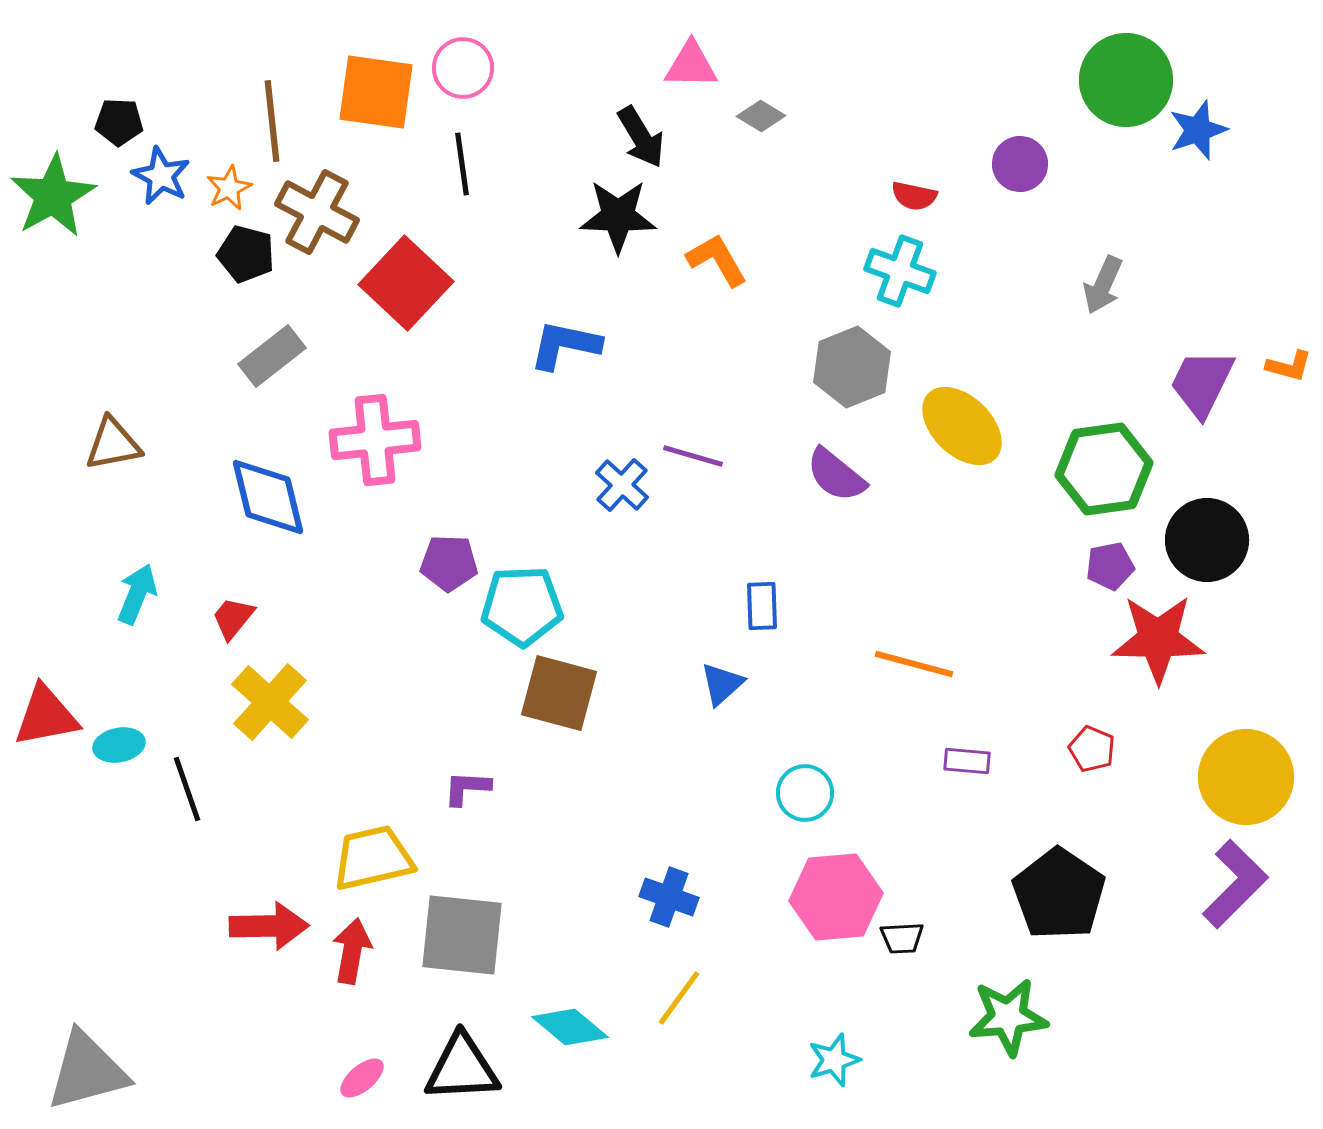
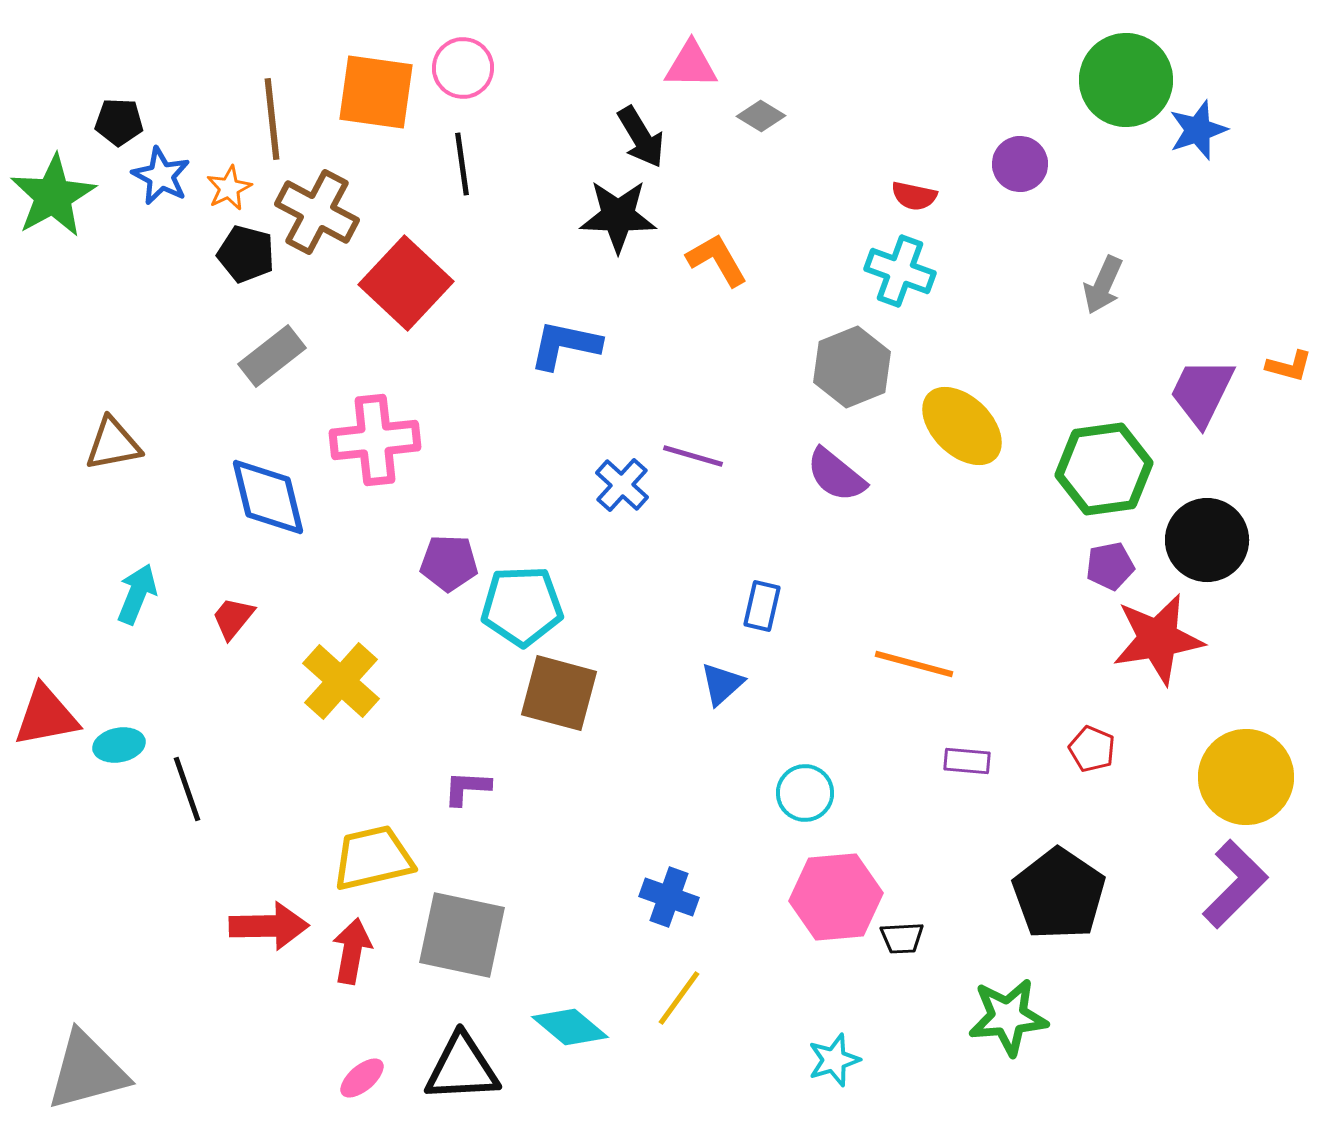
brown line at (272, 121): moved 2 px up
purple trapezoid at (1202, 383): moved 9 px down
blue rectangle at (762, 606): rotated 15 degrees clockwise
red star at (1158, 639): rotated 10 degrees counterclockwise
yellow cross at (270, 702): moved 71 px right, 21 px up
gray square at (462, 935): rotated 6 degrees clockwise
